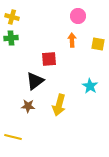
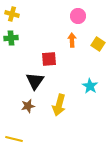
yellow cross: moved 3 px up
yellow square: rotated 24 degrees clockwise
black triangle: rotated 18 degrees counterclockwise
brown star: rotated 16 degrees counterclockwise
yellow line: moved 1 px right, 2 px down
